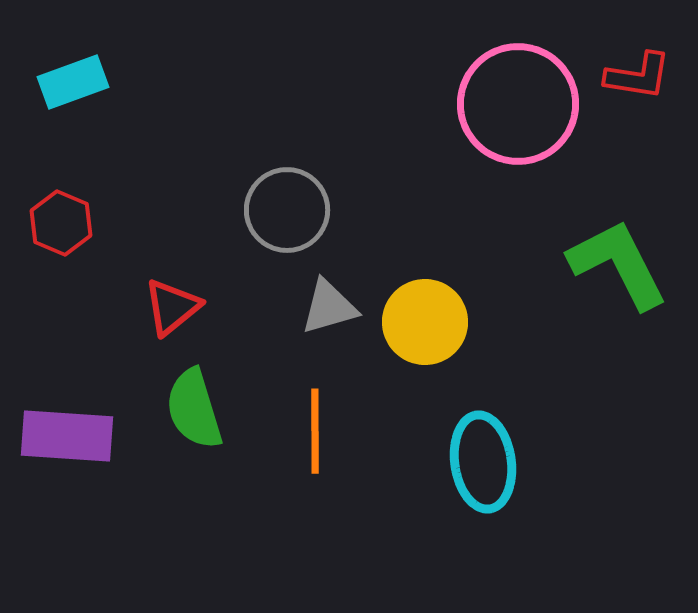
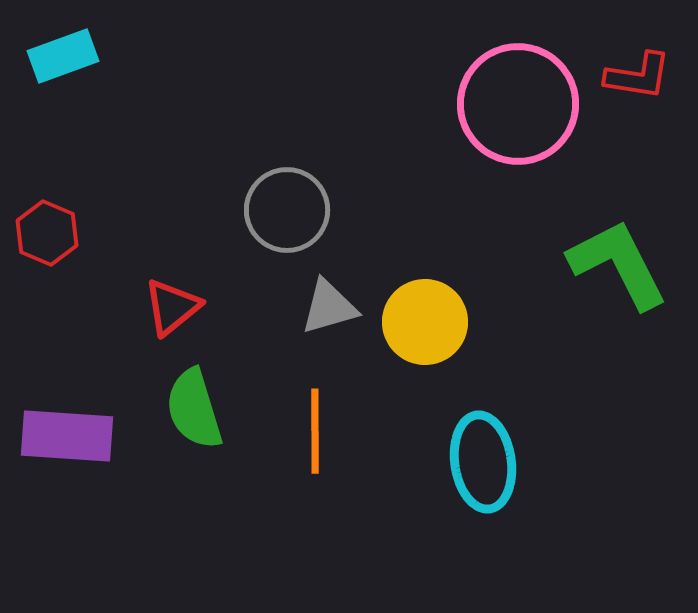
cyan rectangle: moved 10 px left, 26 px up
red hexagon: moved 14 px left, 10 px down
